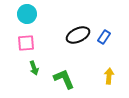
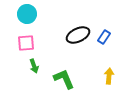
green arrow: moved 2 px up
